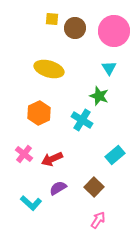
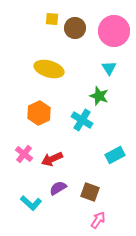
cyan rectangle: rotated 12 degrees clockwise
brown square: moved 4 px left, 5 px down; rotated 24 degrees counterclockwise
